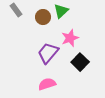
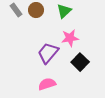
green triangle: moved 3 px right
brown circle: moved 7 px left, 7 px up
pink star: rotated 12 degrees clockwise
